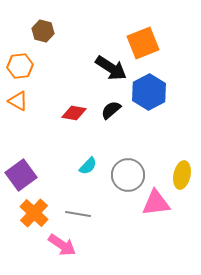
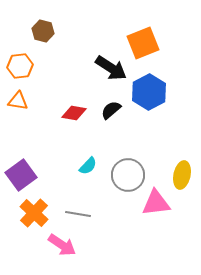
orange triangle: rotated 20 degrees counterclockwise
